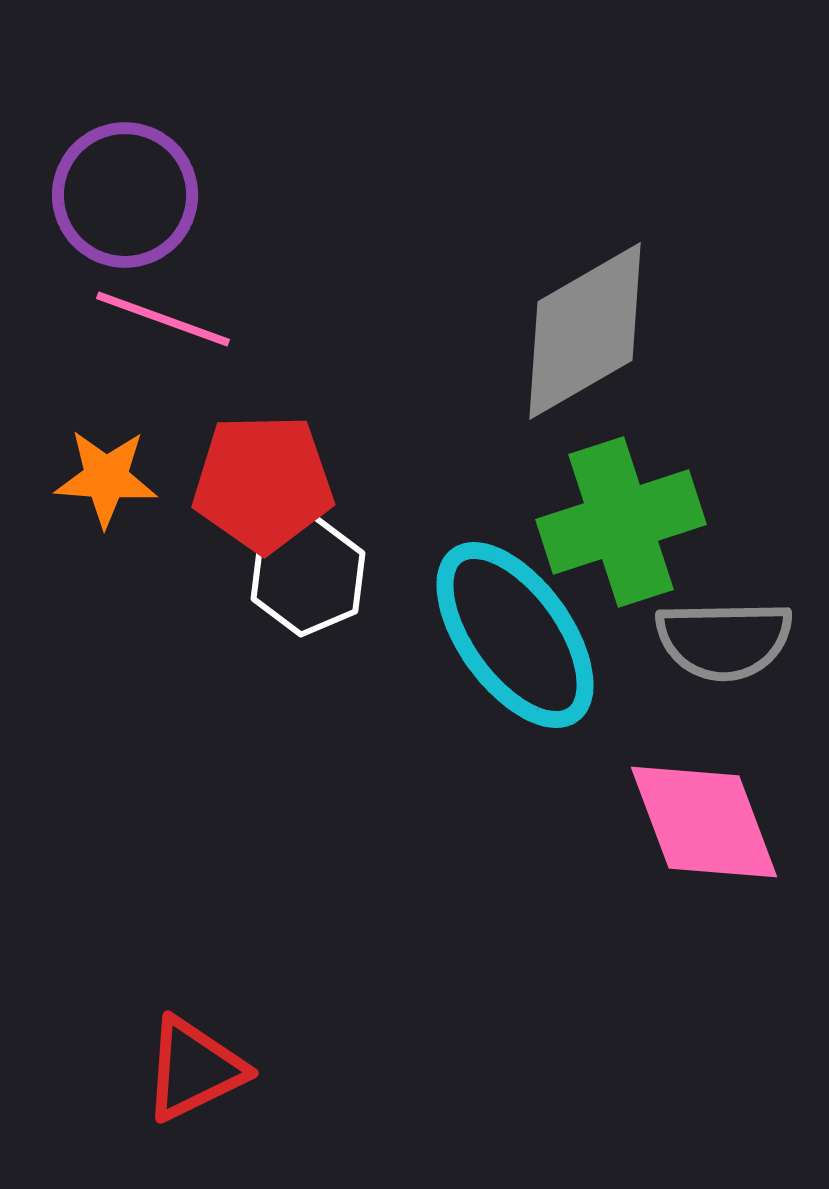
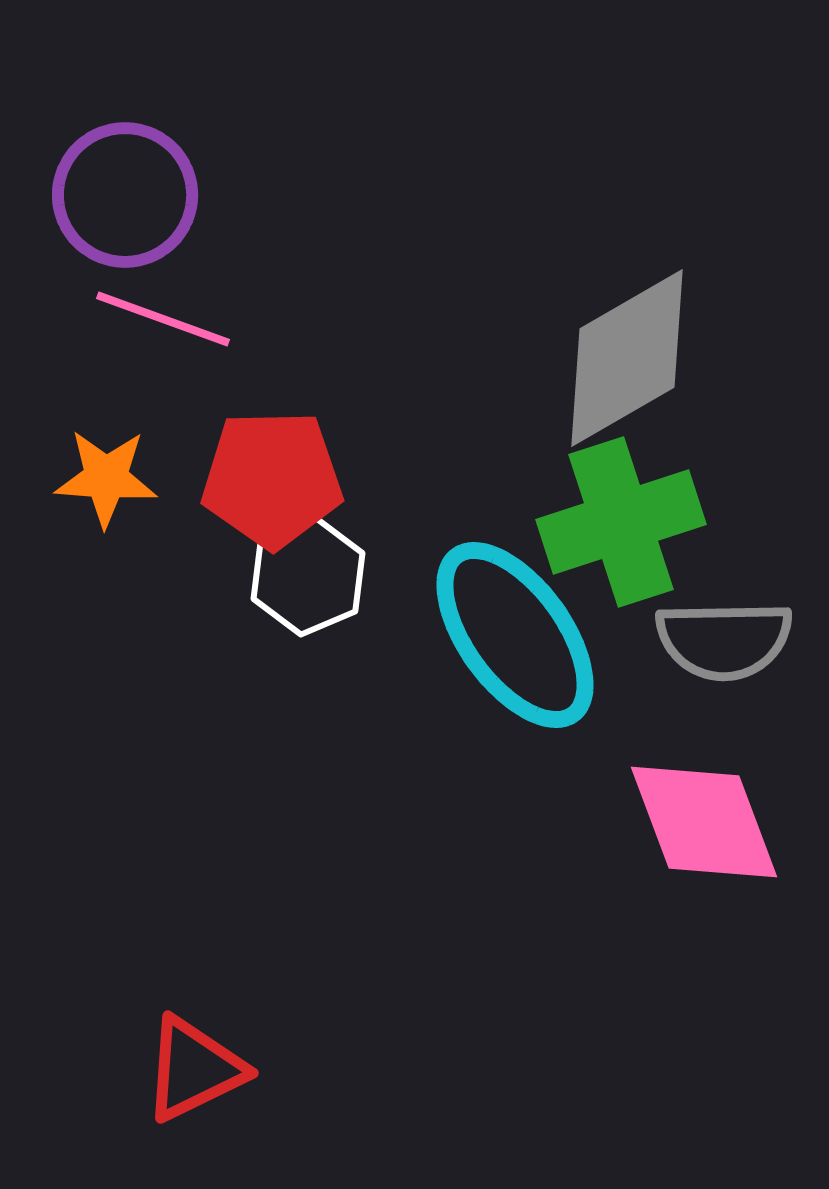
gray diamond: moved 42 px right, 27 px down
red pentagon: moved 9 px right, 4 px up
